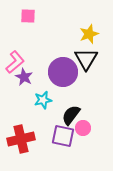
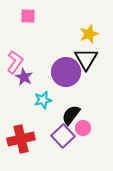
pink L-shape: rotated 15 degrees counterclockwise
purple circle: moved 3 px right
purple square: rotated 35 degrees clockwise
